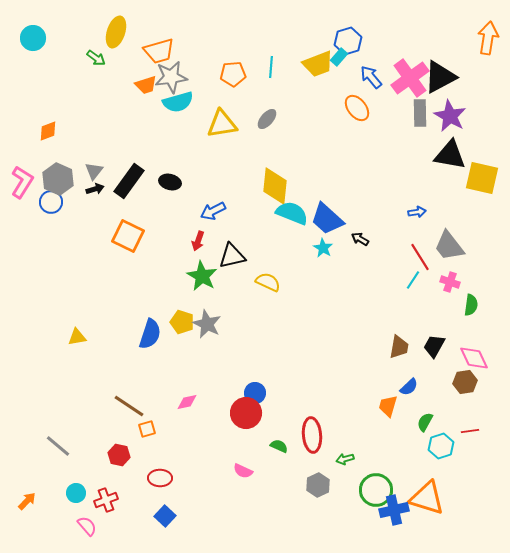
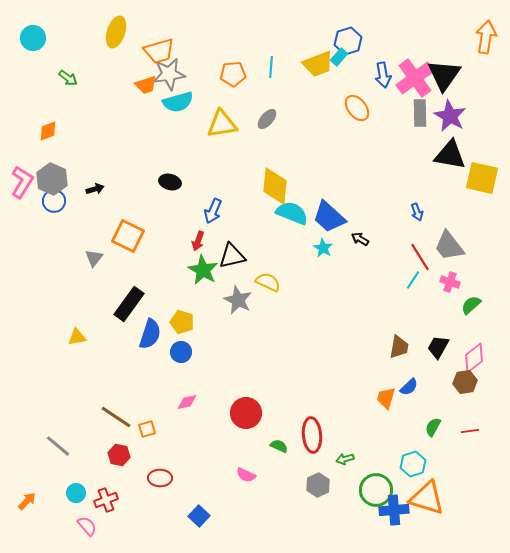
orange arrow at (488, 38): moved 2 px left, 1 px up
green arrow at (96, 58): moved 28 px left, 20 px down
gray star at (171, 77): moved 2 px left, 3 px up
blue arrow at (371, 77): moved 12 px right, 2 px up; rotated 150 degrees counterclockwise
black triangle at (440, 77): moved 4 px right, 2 px up; rotated 27 degrees counterclockwise
pink cross at (410, 78): moved 5 px right
gray triangle at (94, 171): moved 87 px down
gray hexagon at (58, 179): moved 6 px left
black rectangle at (129, 181): moved 123 px down
blue circle at (51, 202): moved 3 px right, 1 px up
blue arrow at (213, 211): rotated 40 degrees counterclockwise
blue arrow at (417, 212): rotated 78 degrees clockwise
blue trapezoid at (327, 219): moved 2 px right, 2 px up
green star at (202, 276): moved 1 px right, 6 px up
green semicircle at (471, 305): rotated 140 degrees counterclockwise
gray star at (207, 324): moved 31 px right, 24 px up
black trapezoid at (434, 346): moved 4 px right, 1 px down
pink diamond at (474, 358): rotated 76 degrees clockwise
blue circle at (255, 393): moved 74 px left, 41 px up
brown line at (129, 406): moved 13 px left, 11 px down
orange trapezoid at (388, 406): moved 2 px left, 8 px up
green semicircle at (425, 422): moved 8 px right, 5 px down
cyan hexagon at (441, 446): moved 28 px left, 18 px down
pink semicircle at (243, 471): moved 3 px right, 4 px down
blue cross at (394, 510): rotated 8 degrees clockwise
blue square at (165, 516): moved 34 px right
